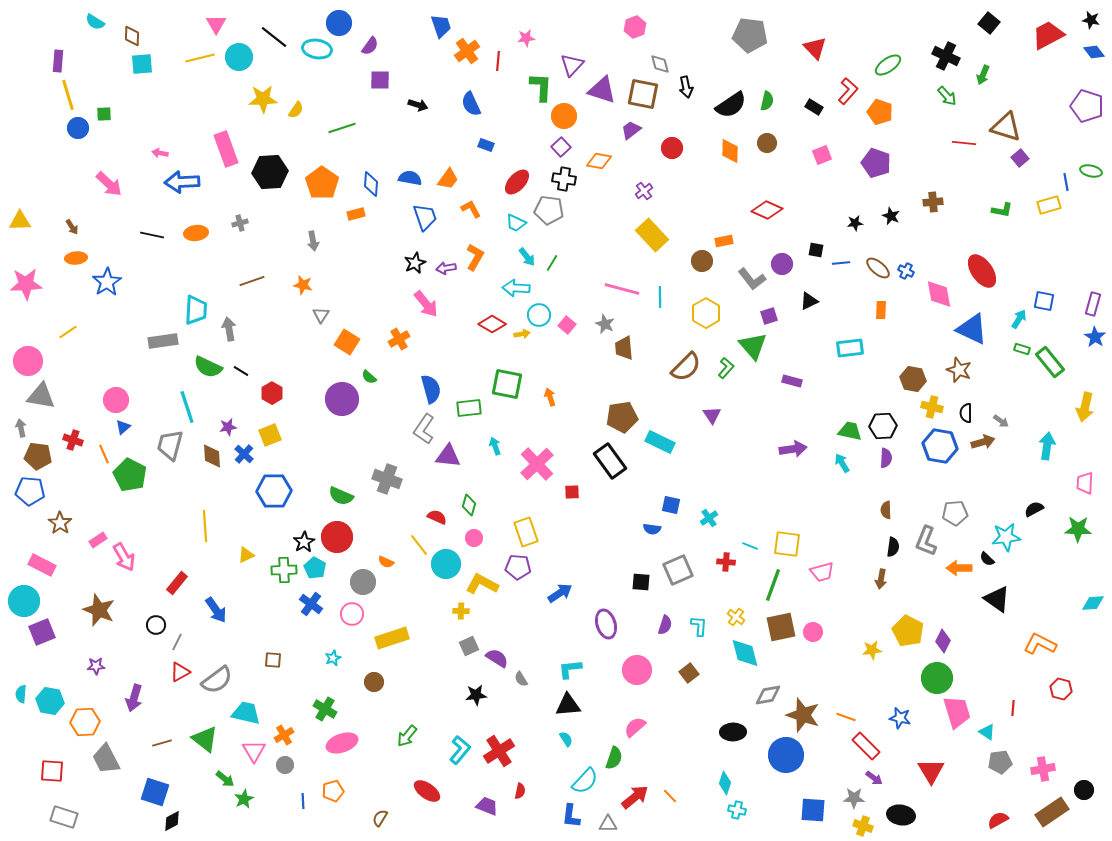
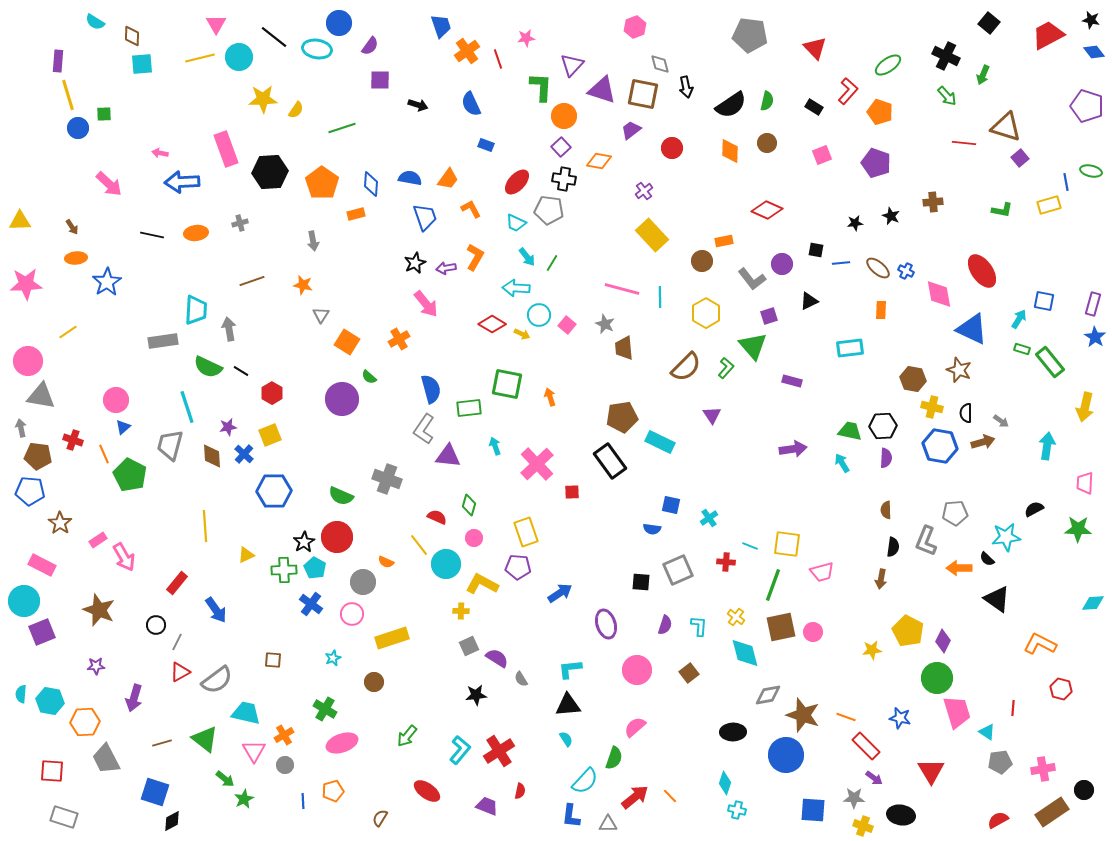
red line at (498, 61): moved 2 px up; rotated 24 degrees counterclockwise
yellow arrow at (522, 334): rotated 35 degrees clockwise
